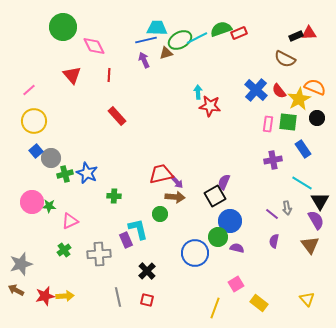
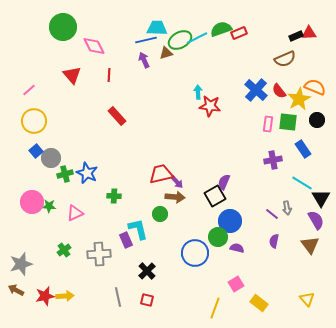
brown semicircle at (285, 59): rotated 50 degrees counterclockwise
black circle at (317, 118): moved 2 px down
black triangle at (320, 201): moved 1 px right, 3 px up
pink triangle at (70, 221): moved 5 px right, 8 px up
